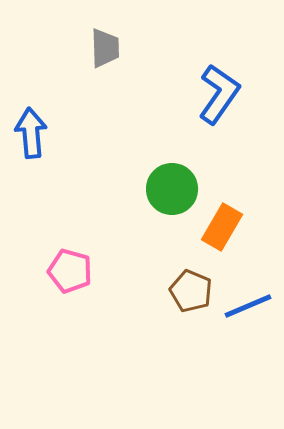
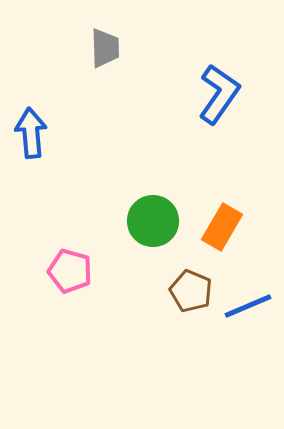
green circle: moved 19 px left, 32 px down
